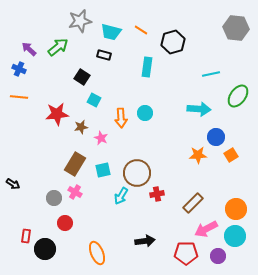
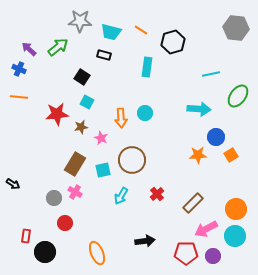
gray star at (80, 21): rotated 15 degrees clockwise
cyan square at (94, 100): moved 7 px left, 2 px down
brown circle at (137, 173): moved 5 px left, 13 px up
red cross at (157, 194): rotated 32 degrees counterclockwise
black circle at (45, 249): moved 3 px down
purple circle at (218, 256): moved 5 px left
